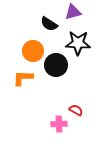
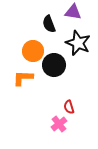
purple triangle: rotated 24 degrees clockwise
black semicircle: rotated 36 degrees clockwise
black star: rotated 20 degrees clockwise
black circle: moved 2 px left
red semicircle: moved 7 px left, 3 px up; rotated 136 degrees counterclockwise
pink cross: rotated 35 degrees counterclockwise
